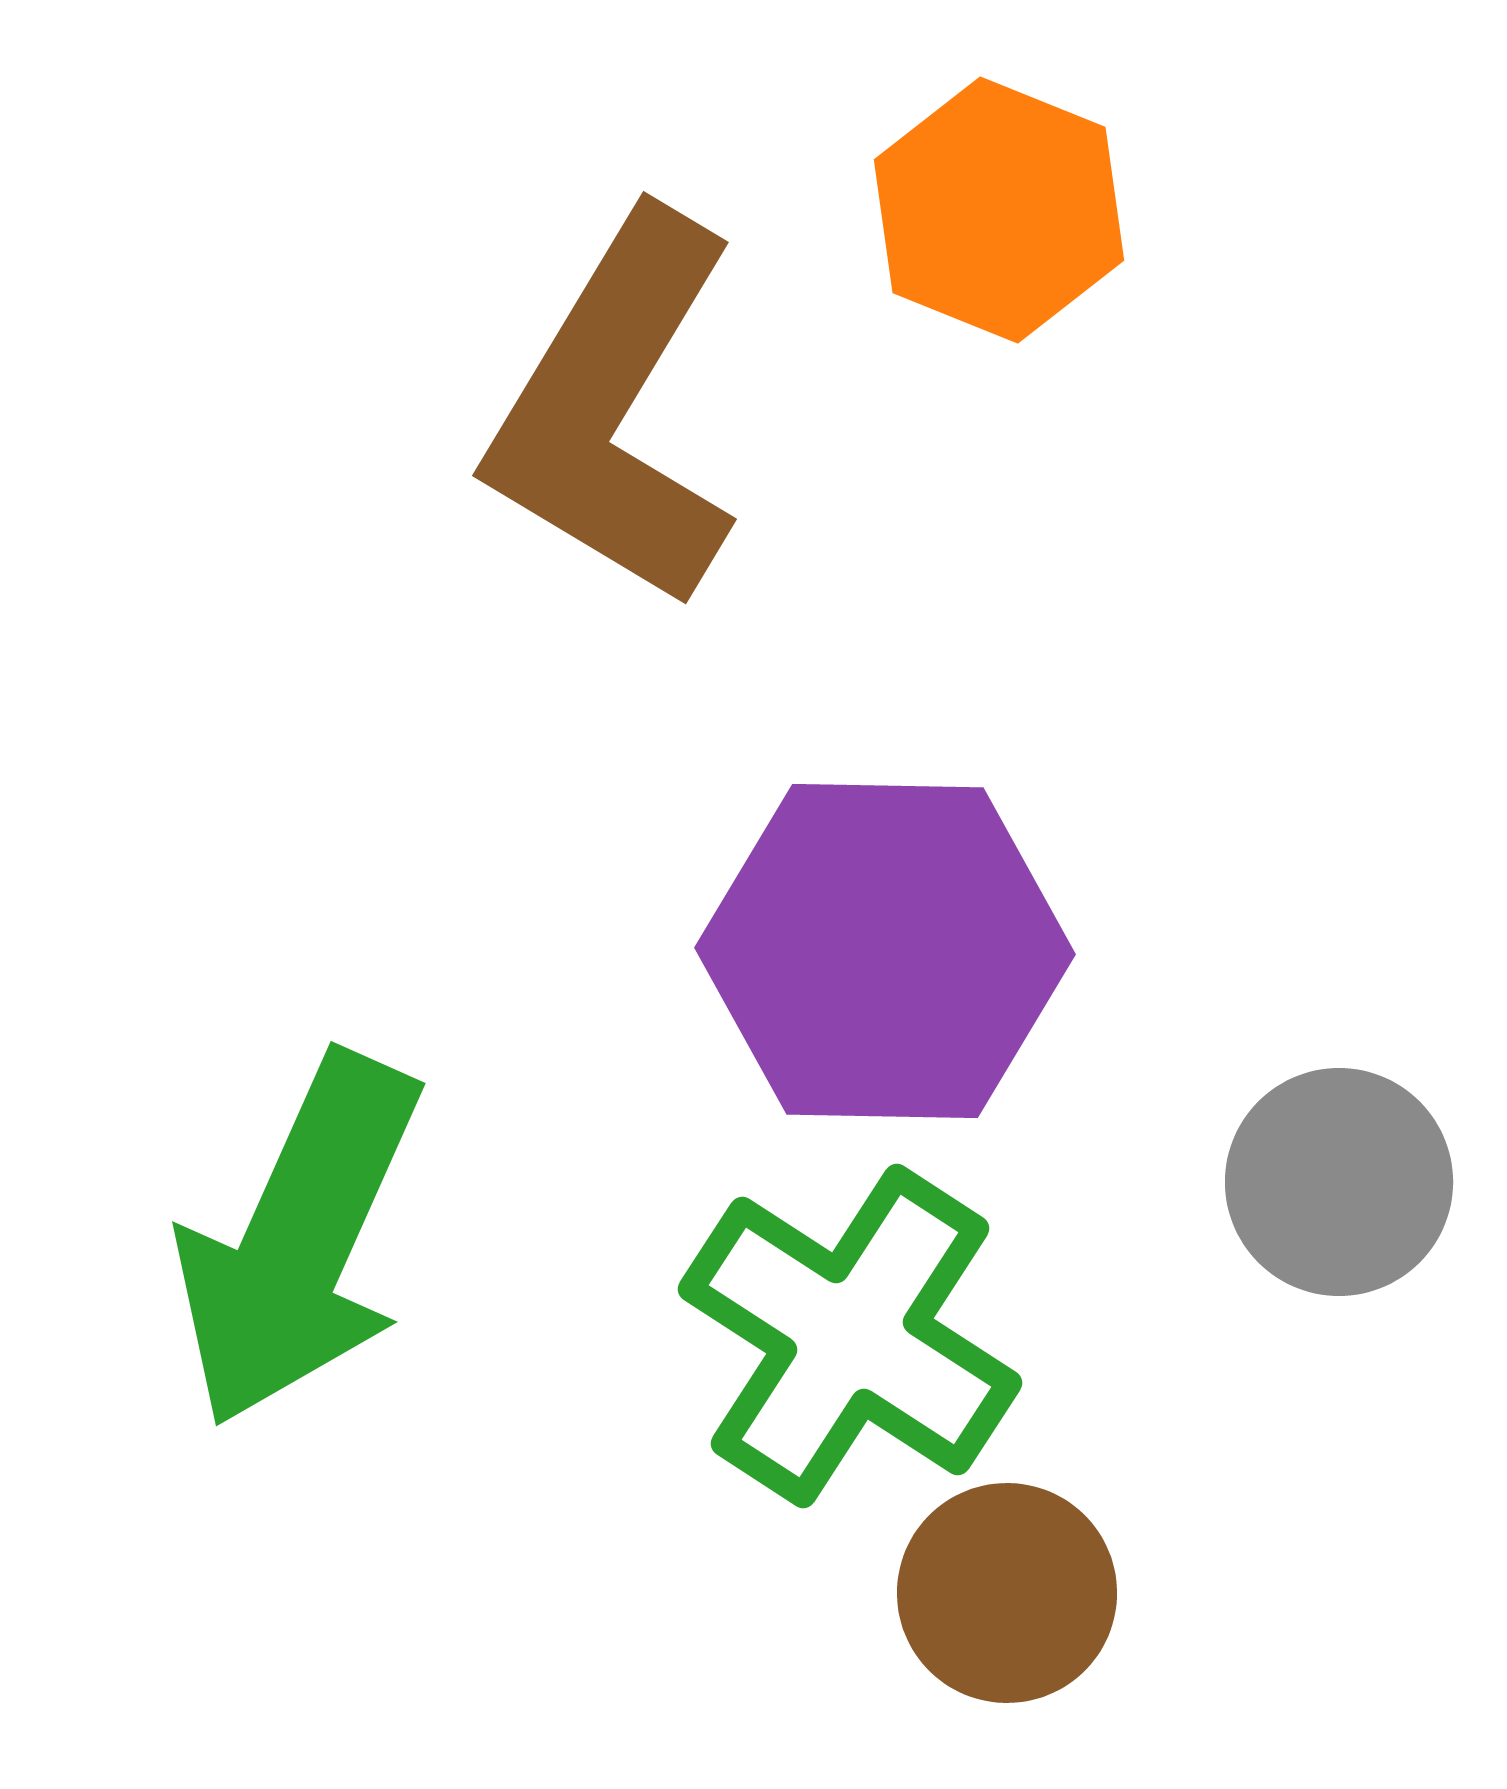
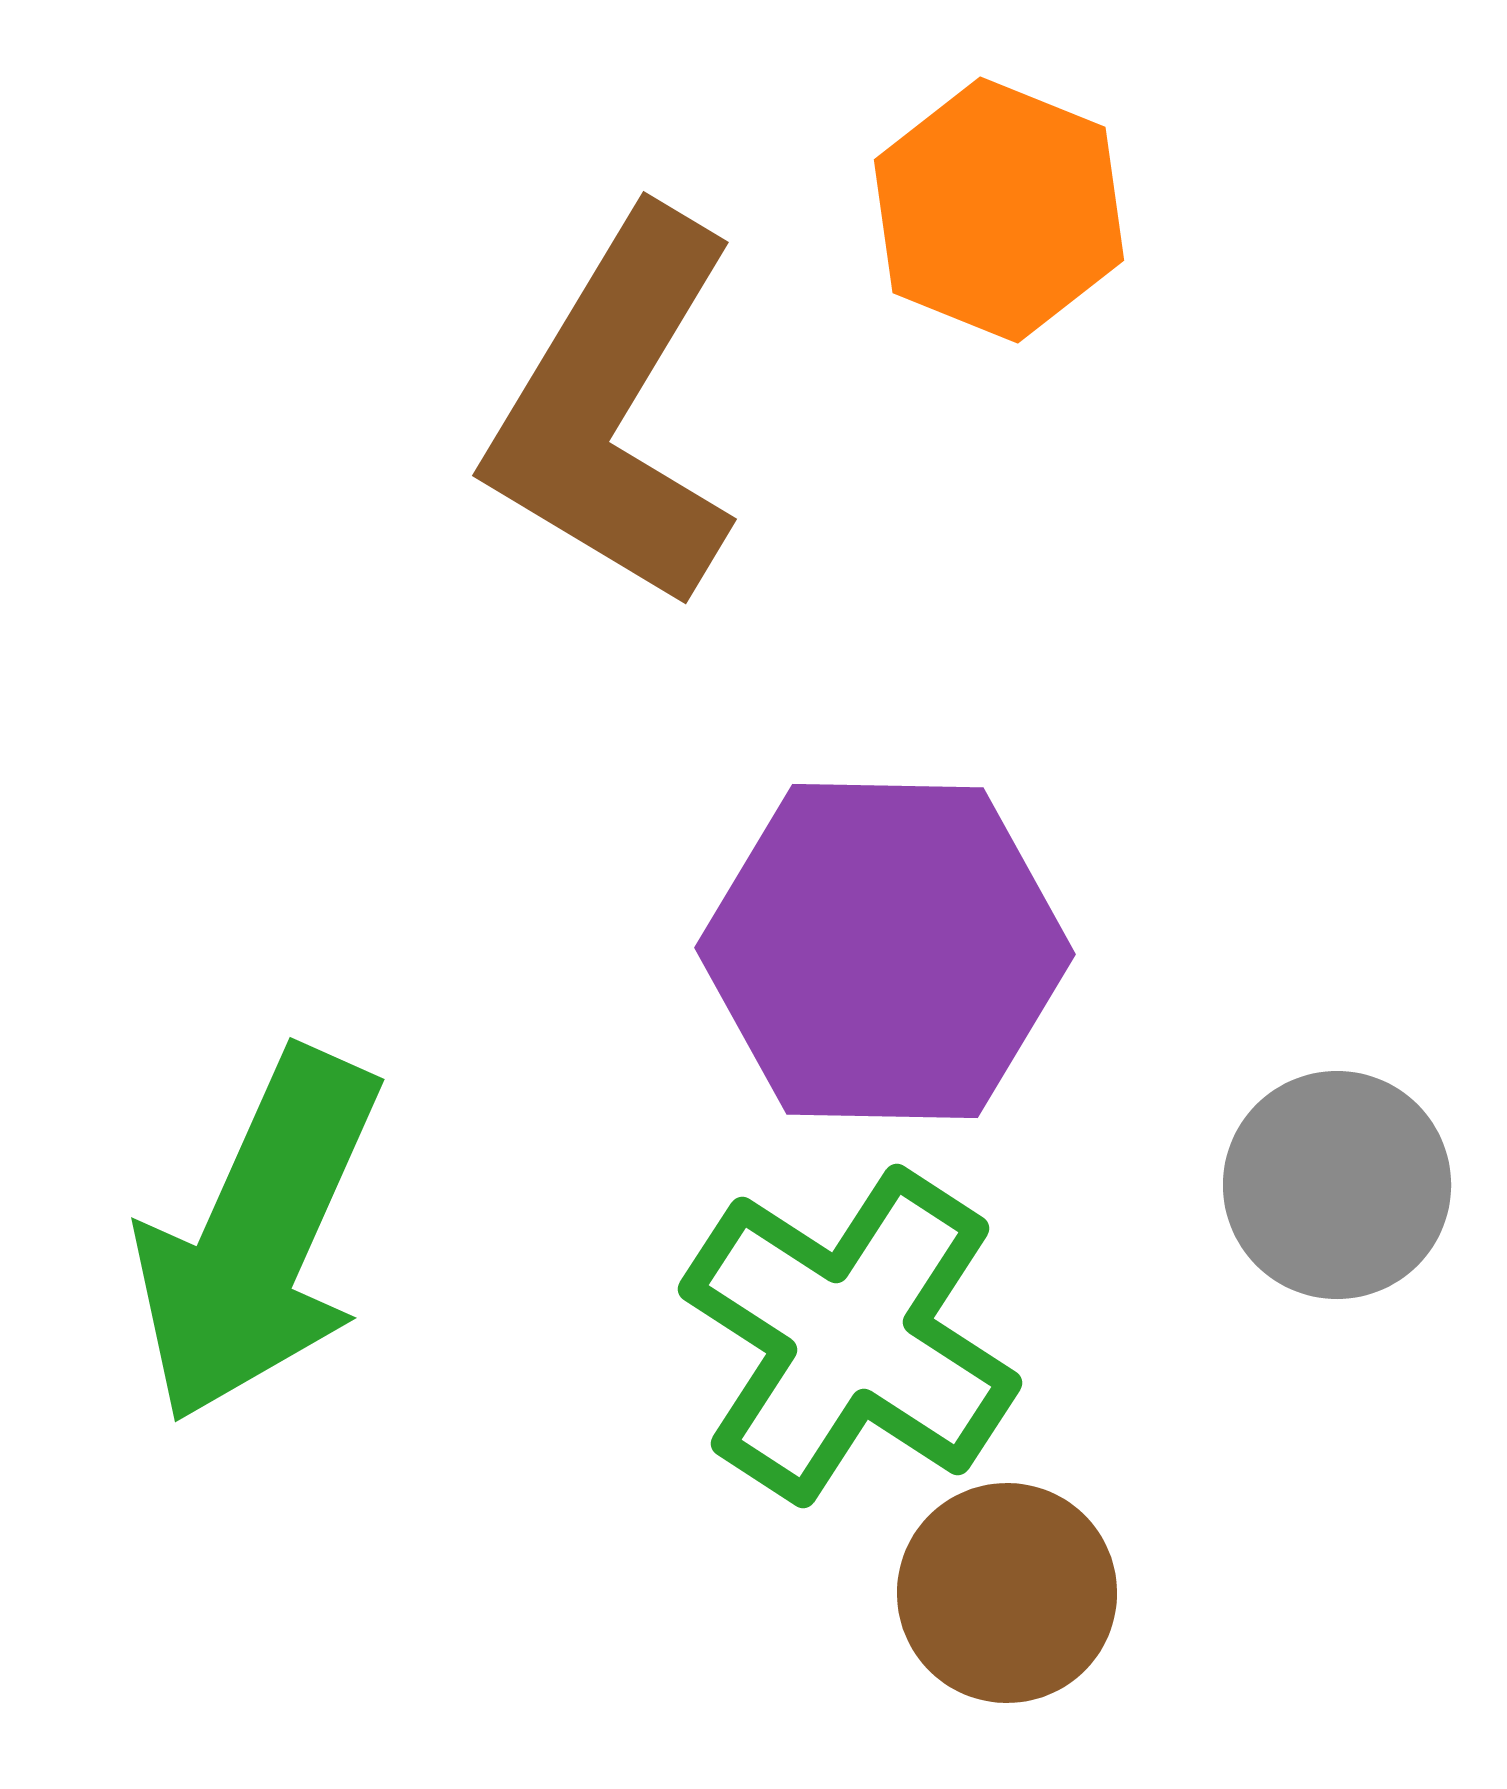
gray circle: moved 2 px left, 3 px down
green arrow: moved 41 px left, 4 px up
